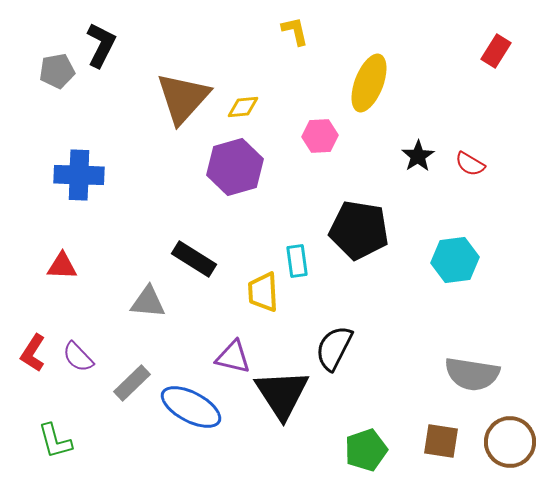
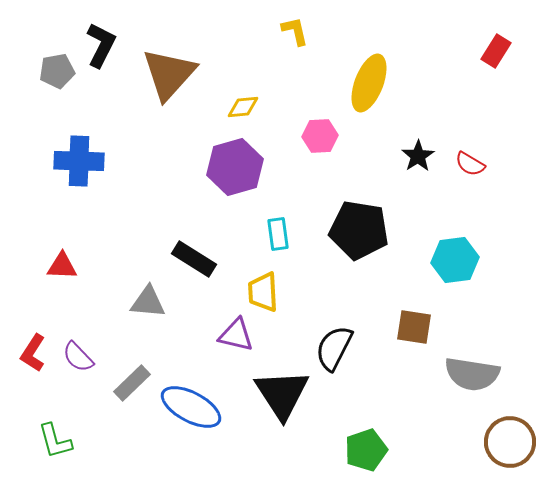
brown triangle: moved 14 px left, 24 px up
blue cross: moved 14 px up
cyan rectangle: moved 19 px left, 27 px up
purple triangle: moved 3 px right, 22 px up
brown square: moved 27 px left, 114 px up
